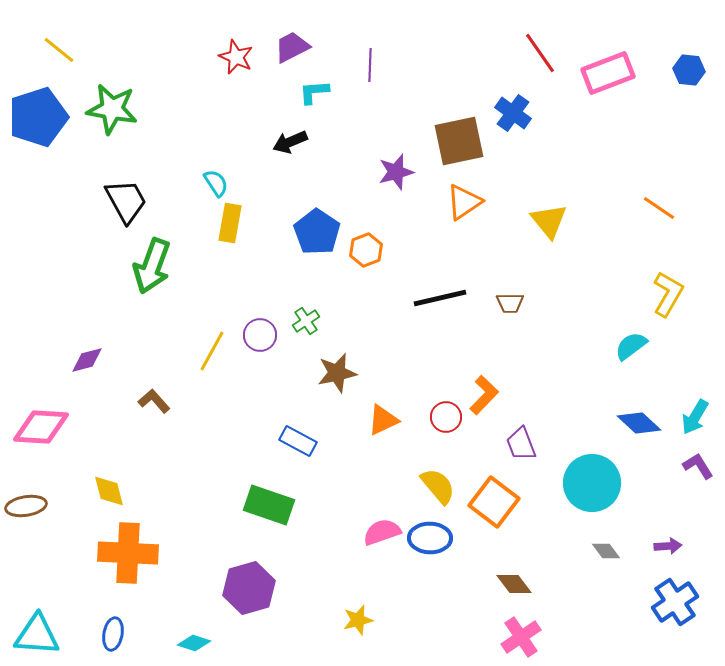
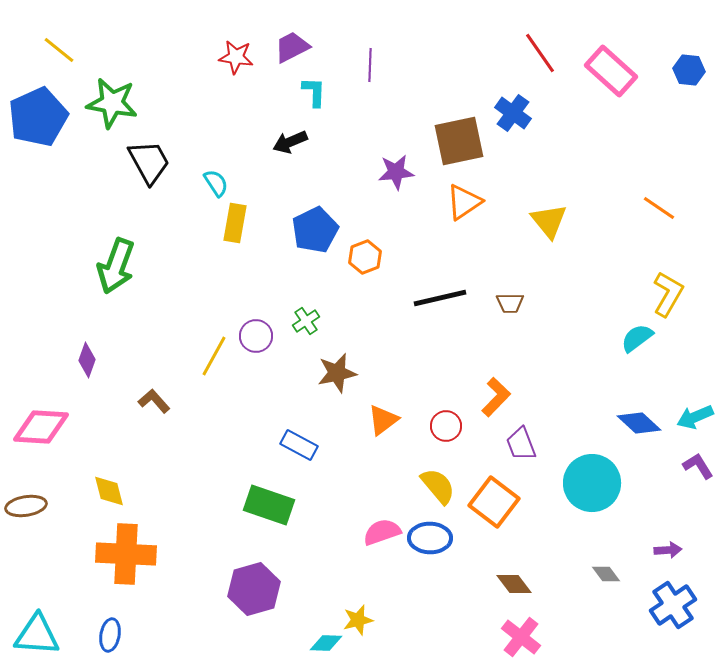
red star at (236, 57): rotated 16 degrees counterclockwise
pink rectangle at (608, 73): moved 3 px right, 2 px up; rotated 63 degrees clockwise
cyan L-shape at (314, 92): rotated 96 degrees clockwise
green star at (112, 109): moved 6 px up
blue pentagon at (38, 117): rotated 6 degrees counterclockwise
purple star at (396, 172): rotated 9 degrees clockwise
black trapezoid at (126, 201): moved 23 px right, 39 px up
yellow rectangle at (230, 223): moved 5 px right
blue pentagon at (317, 232): moved 2 px left, 2 px up; rotated 12 degrees clockwise
orange hexagon at (366, 250): moved 1 px left, 7 px down
green arrow at (152, 266): moved 36 px left
purple circle at (260, 335): moved 4 px left, 1 px down
cyan semicircle at (631, 346): moved 6 px right, 8 px up
yellow line at (212, 351): moved 2 px right, 5 px down
purple diamond at (87, 360): rotated 56 degrees counterclockwise
orange L-shape at (484, 395): moved 12 px right, 2 px down
red circle at (446, 417): moved 9 px down
cyan arrow at (695, 417): rotated 36 degrees clockwise
orange triangle at (383, 420): rotated 12 degrees counterclockwise
blue rectangle at (298, 441): moved 1 px right, 4 px down
purple arrow at (668, 546): moved 4 px down
gray diamond at (606, 551): moved 23 px down
orange cross at (128, 553): moved 2 px left, 1 px down
purple hexagon at (249, 588): moved 5 px right, 1 px down
blue cross at (675, 602): moved 2 px left, 3 px down
blue ellipse at (113, 634): moved 3 px left, 1 px down
pink cross at (521, 637): rotated 18 degrees counterclockwise
cyan diamond at (194, 643): moved 132 px right; rotated 16 degrees counterclockwise
